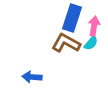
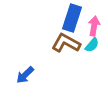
cyan semicircle: moved 1 px right, 2 px down
blue arrow: moved 7 px left, 2 px up; rotated 48 degrees counterclockwise
